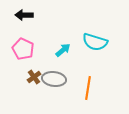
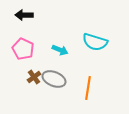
cyan arrow: moved 3 px left; rotated 63 degrees clockwise
gray ellipse: rotated 15 degrees clockwise
